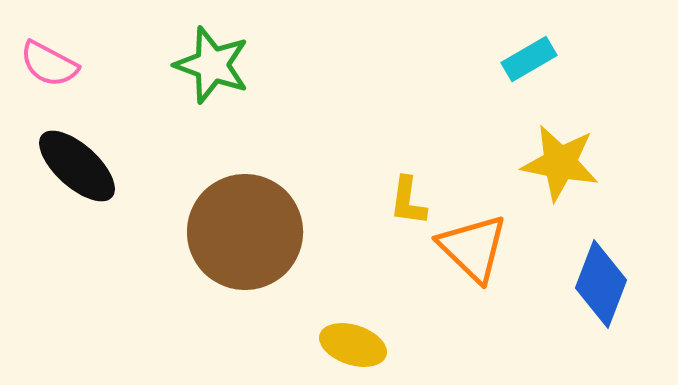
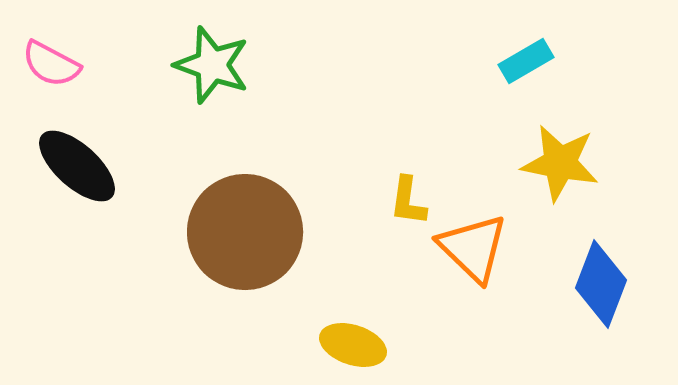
cyan rectangle: moved 3 px left, 2 px down
pink semicircle: moved 2 px right
